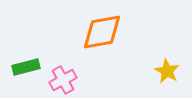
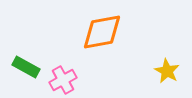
green rectangle: rotated 44 degrees clockwise
